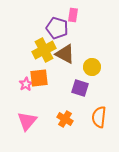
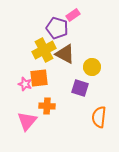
pink rectangle: rotated 48 degrees clockwise
pink star: moved 1 px left; rotated 24 degrees counterclockwise
orange cross: moved 18 px left, 13 px up; rotated 28 degrees counterclockwise
